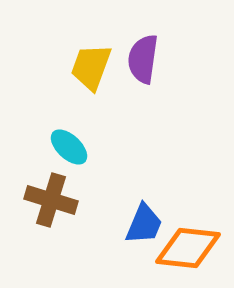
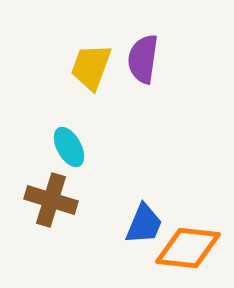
cyan ellipse: rotated 18 degrees clockwise
